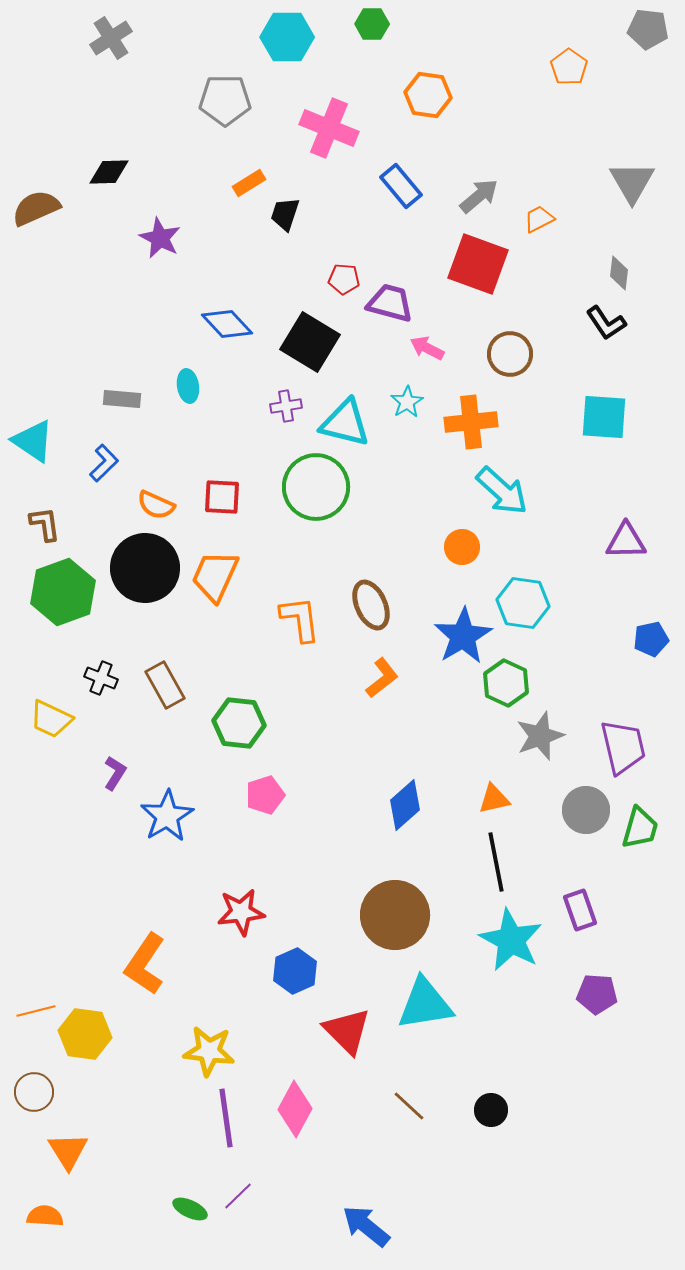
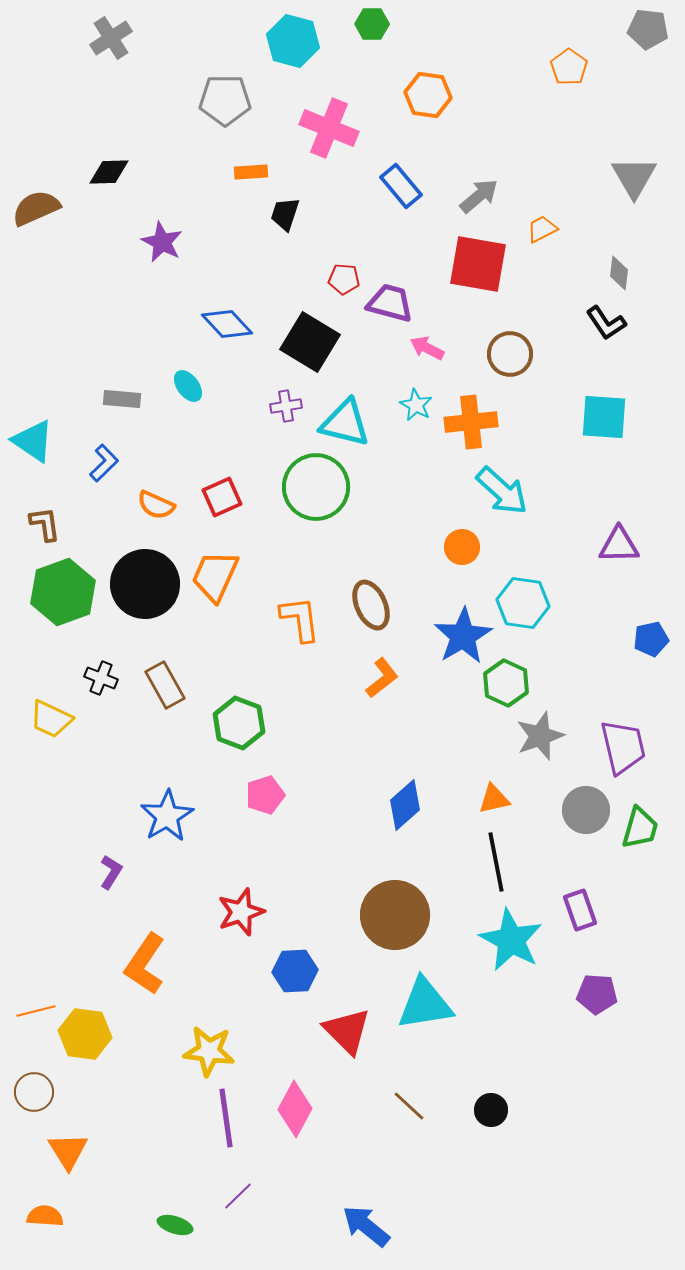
cyan hexagon at (287, 37): moved 6 px right, 4 px down; rotated 15 degrees clockwise
gray triangle at (632, 182): moved 2 px right, 5 px up
orange rectangle at (249, 183): moved 2 px right, 11 px up; rotated 28 degrees clockwise
orange trapezoid at (539, 219): moved 3 px right, 10 px down
purple star at (160, 238): moved 2 px right, 4 px down
red square at (478, 264): rotated 10 degrees counterclockwise
cyan ellipse at (188, 386): rotated 28 degrees counterclockwise
cyan star at (407, 402): moved 9 px right, 3 px down; rotated 12 degrees counterclockwise
red square at (222, 497): rotated 27 degrees counterclockwise
purple triangle at (626, 541): moved 7 px left, 4 px down
black circle at (145, 568): moved 16 px down
green hexagon at (239, 723): rotated 15 degrees clockwise
purple L-shape at (115, 773): moved 4 px left, 99 px down
red star at (241, 912): rotated 12 degrees counterclockwise
blue hexagon at (295, 971): rotated 21 degrees clockwise
green ellipse at (190, 1209): moved 15 px left, 16 px down; rotated 8 degrees counterclockwise
